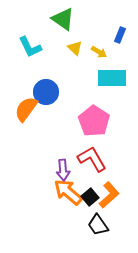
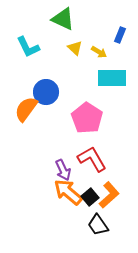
green triangle: rotated 10 degrees counterclockwise
cyan L-shape: moved 2 px left
pink pentagon: moved 7 px left, 3 px up
purple arrow: rotated 20 degrees counterclockwise
